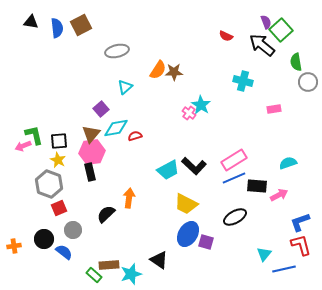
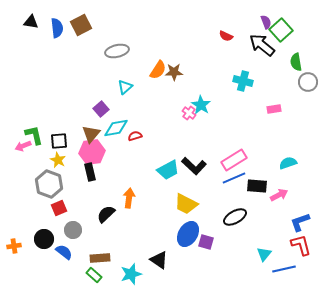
brown rectangle at (109, 265): moved 9 px left, 7 px up
